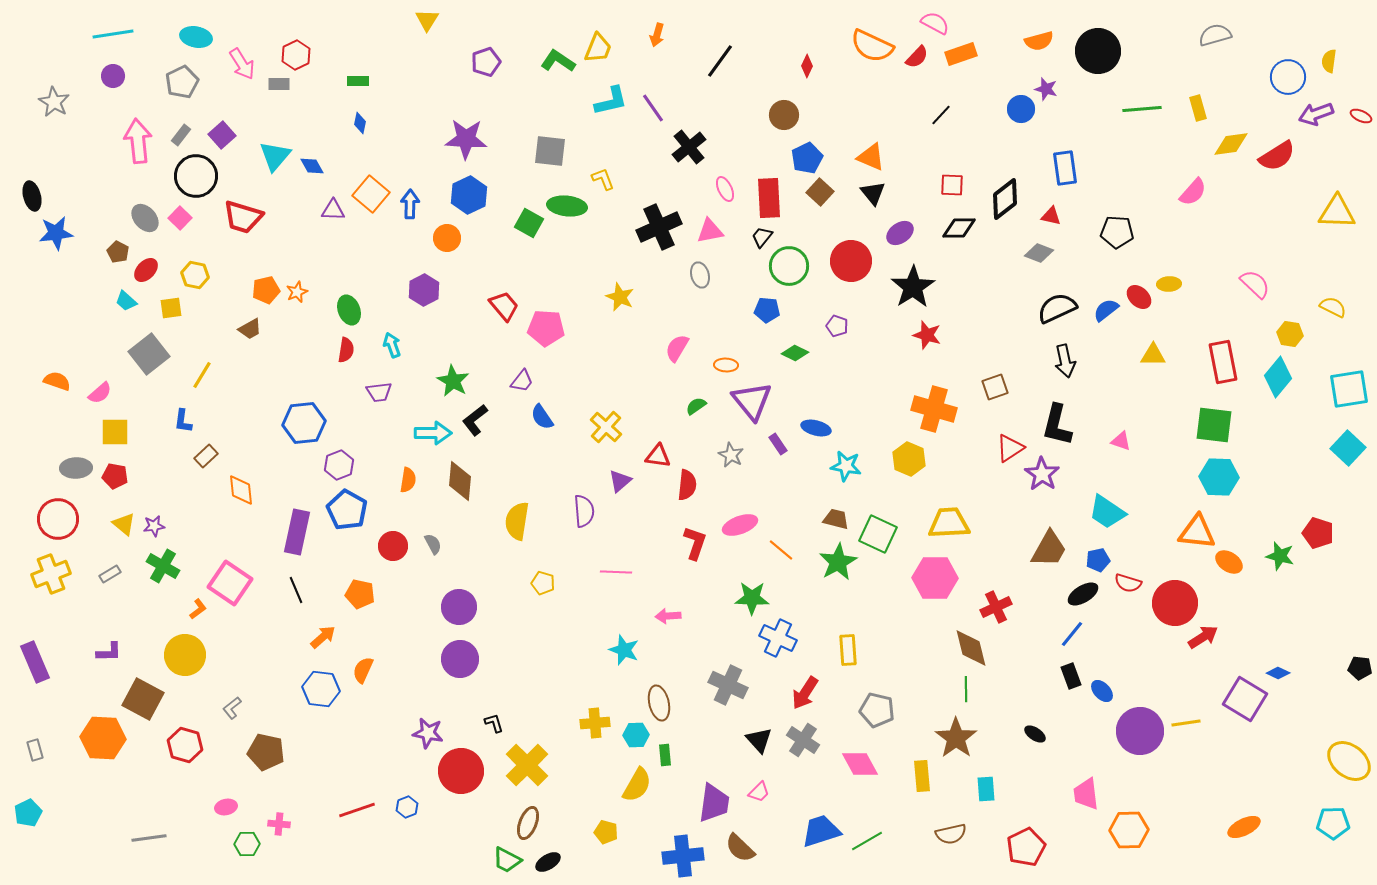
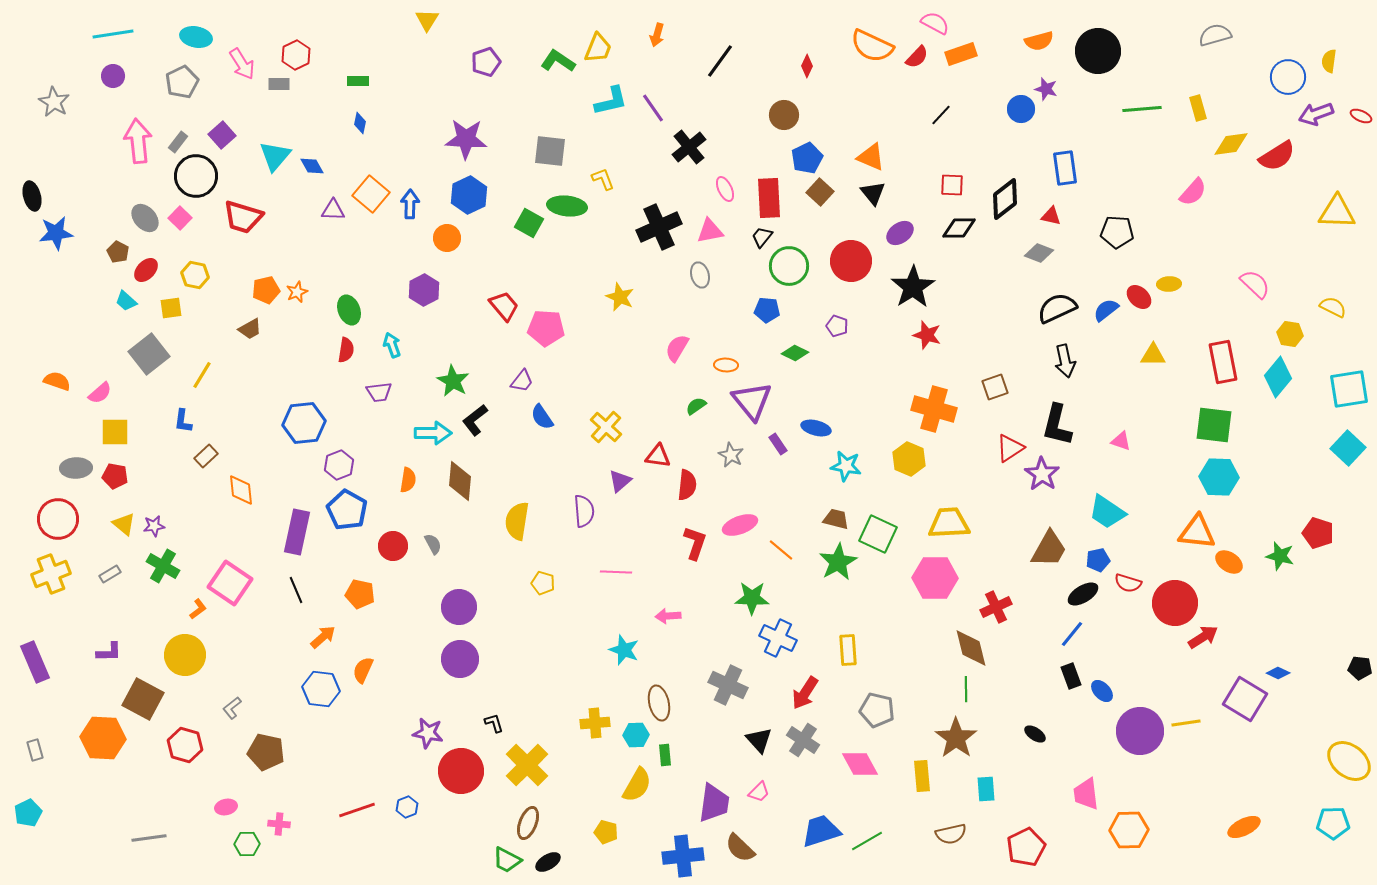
gray rectangle at (181, 135): moved 3 px left, 7 px down
